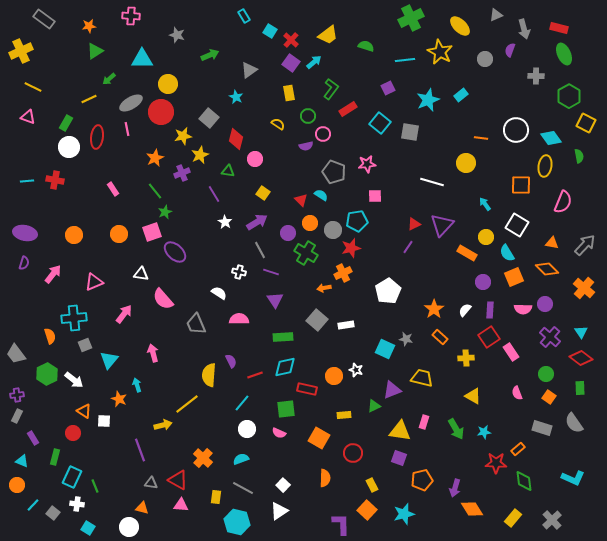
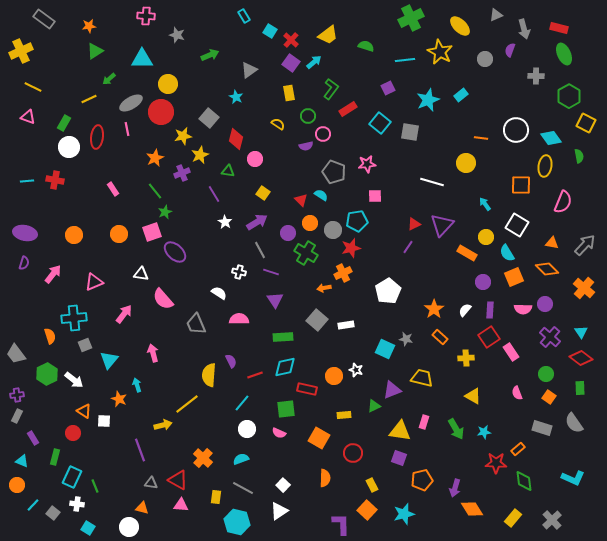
pink cross at (131, 16): moved 15 px right
green rectangle at (66, 123): moved 2 px left
